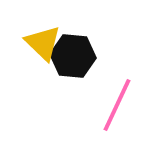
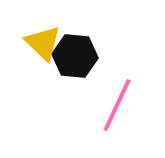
black hexagon: moved 2 px right
